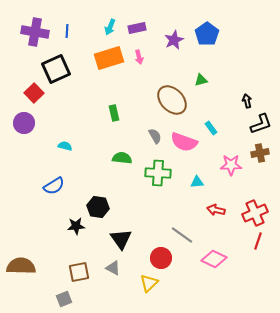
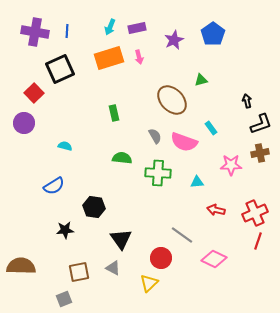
blue pentagon: moved 6 px right
black square: moved 4 px right
black hexagon: moved 4 px left
black star: moved 11 px left, 4 px down
